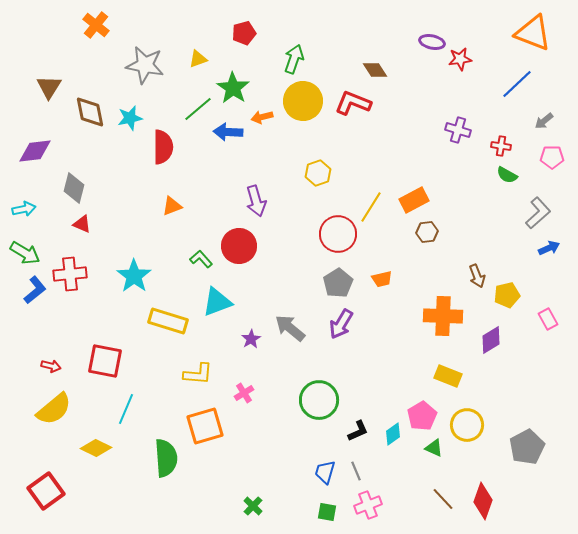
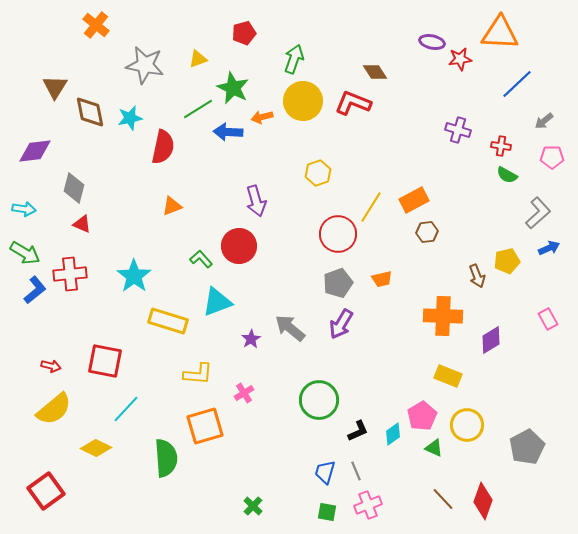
orange triangle at (533, 33): moved 33 px left; rotated 18 degrees counterclockwise
brown diamond at (375, 70): moved 2 px down
brown triangle at (49, 87): moved 6 px right
green star at (233, 88): rotated 8 degrees counterclockwise
green line at (198, 109): rotated 8 degrees clockwise
red semicircle at (163, 147): rotated 12 degrees clockwise
cyan arrow at (24, 209): rotated 20 degrees clockwise
gray pentagon at (338, 283): rotated 12 degrees clockwise
yellow pentagon at (507, 295): moved 34 px up
cyan line at (126, 409): rotated 20 degrees clockwise
